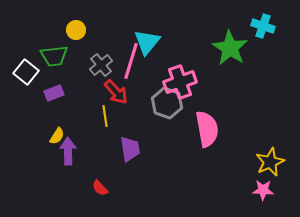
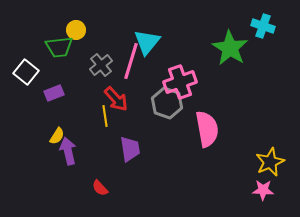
green trapezoid: moved 5 px right, 9 px up
red arrow: moved 7 px down
purple arrow: rotated 12 degrees counterclockwise
